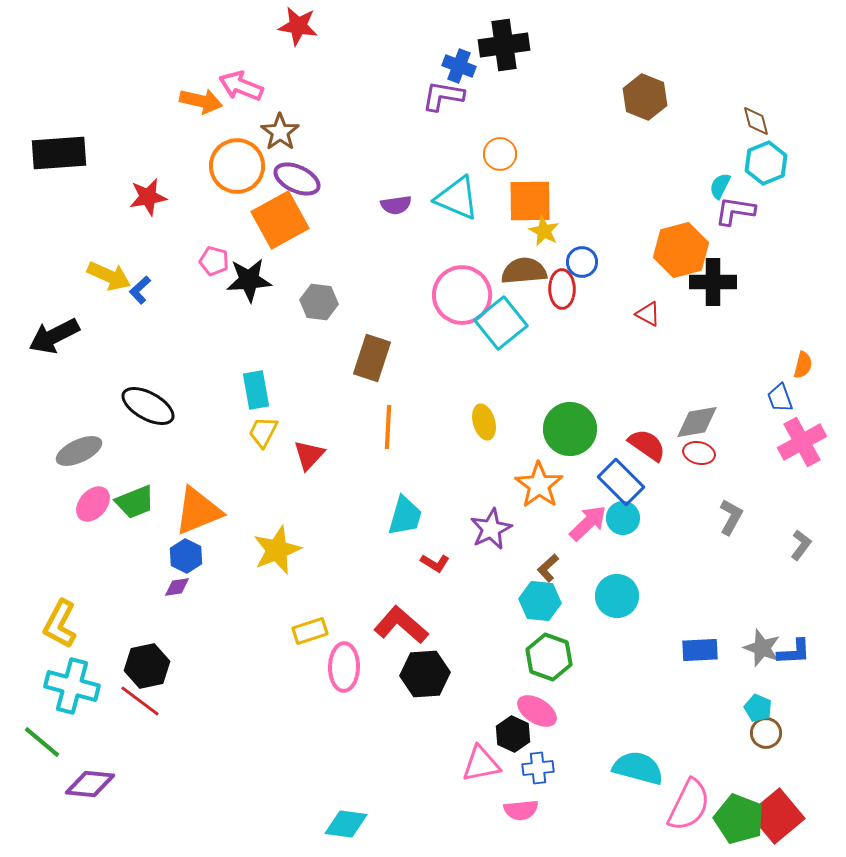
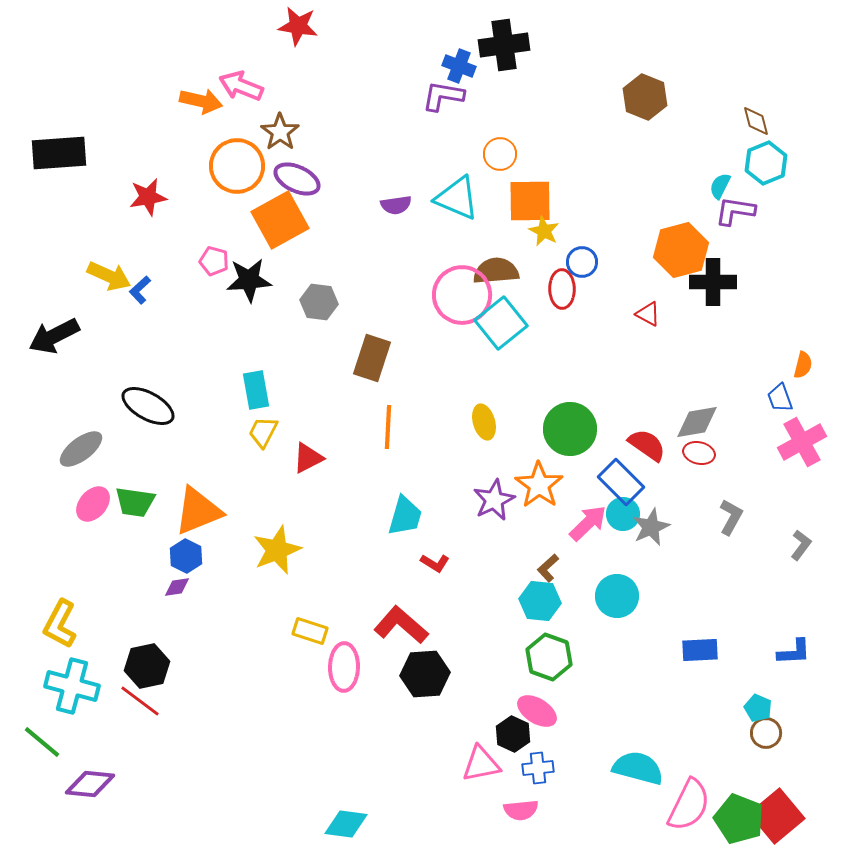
brown semicircle at (524, 271): moved 28 px left
gray ellipse at (79, 451): moved 2 px right, 2 px up; rotated 12 degrees counterclockwise
red triangle at (309, 455): moved 1 px left, 3 px down; rotated 20 degrees clockwise
green trapezoid at (135, 502): rotated 30 degrees clockwise
cyan circle at (623, 518): moved 4 px up
purple star at (491, 529): moved 3 px right, 29 px up
yellow rectangle at (310, 631): rotated 36 degrees clockwise
gray star at (762, 648): moved 111 px left, 121 px up; rotated 27 degrees clockwise
